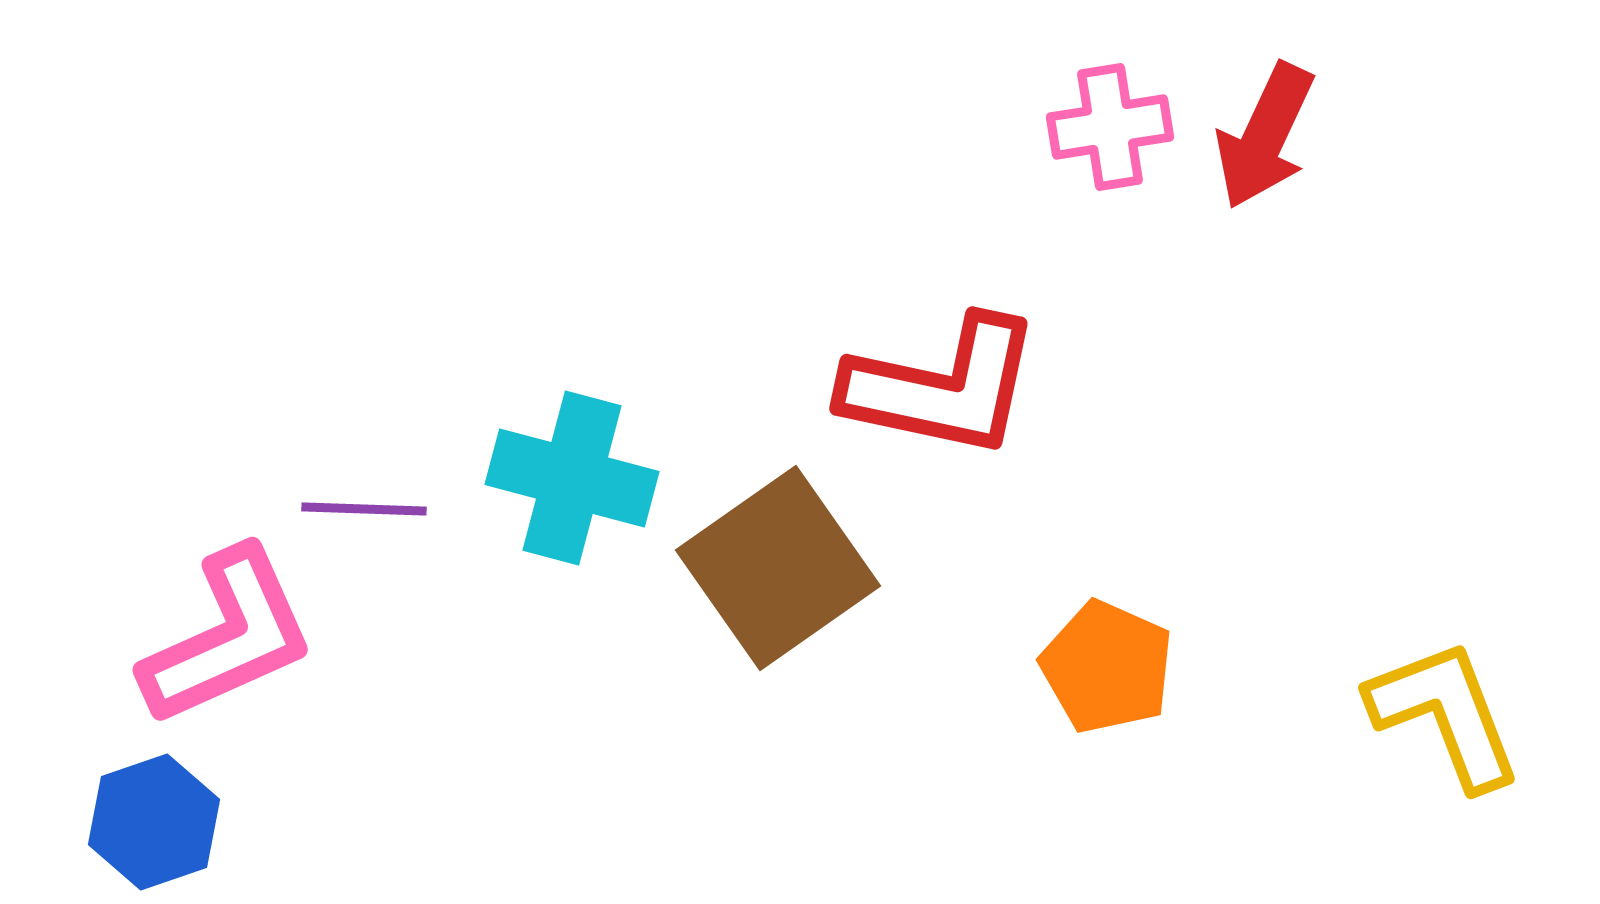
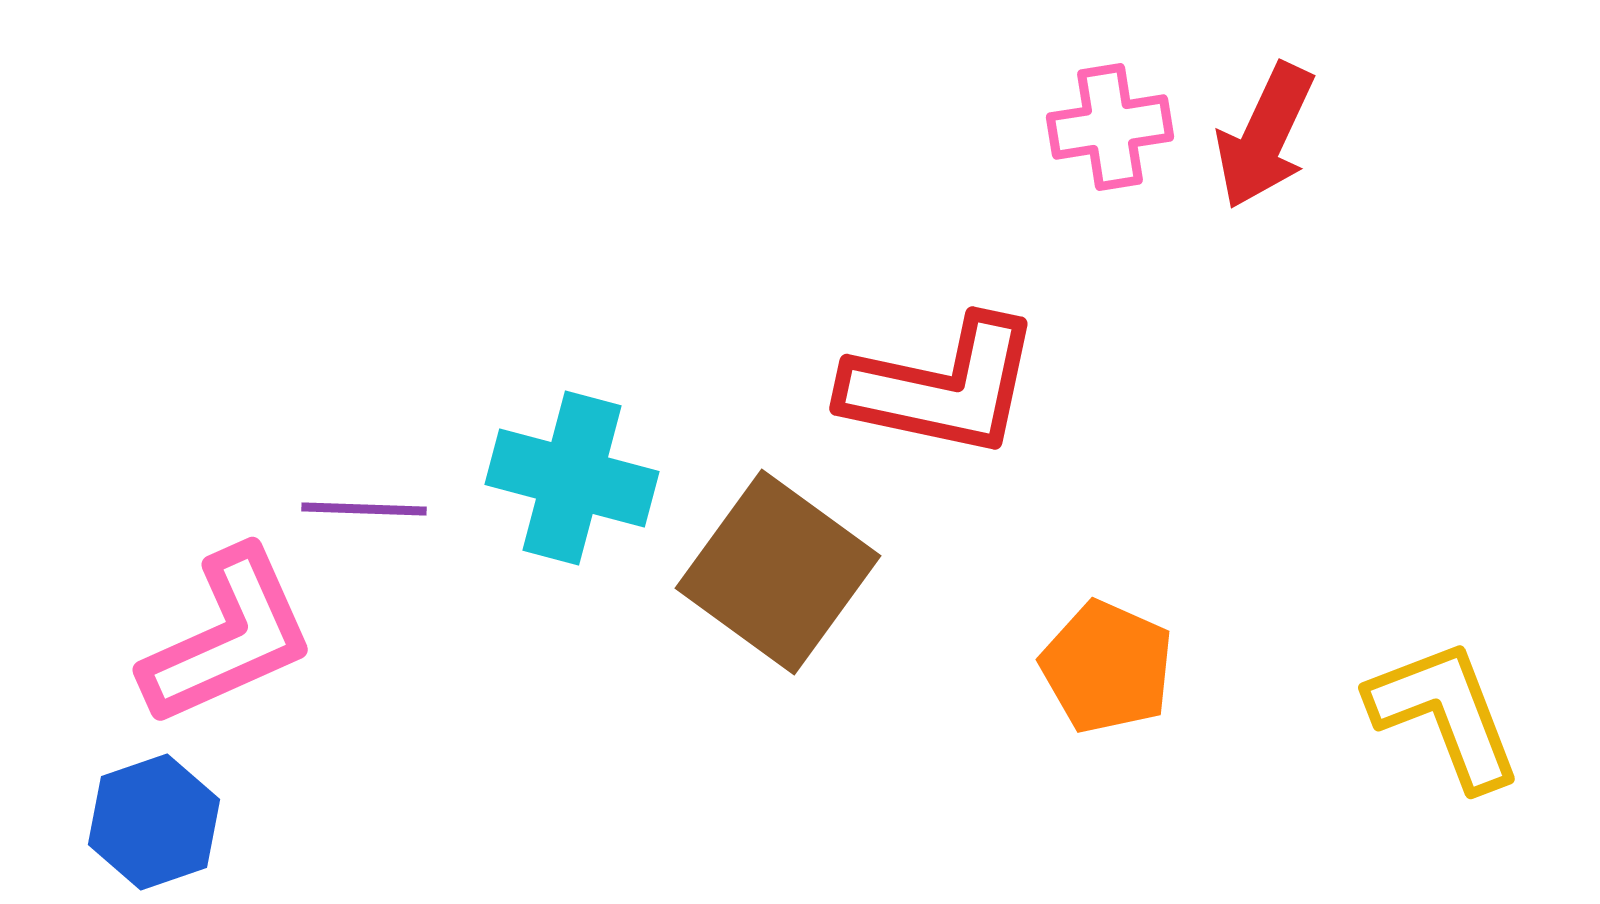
brown square: moved 4 px down; rotated 19 degrees counterclockwise
